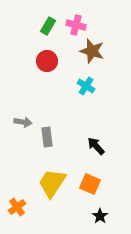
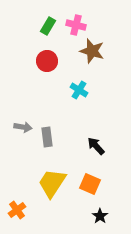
cyan cross: moved 7 px left, 4 px down
gray arrow: moved 5 px down
orange cross: moved 3 px down
